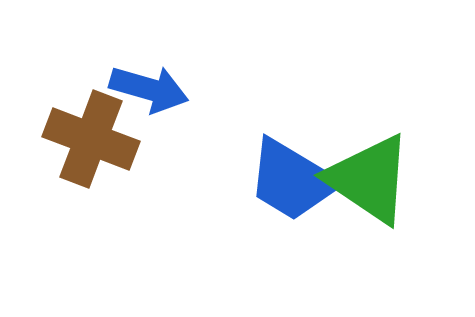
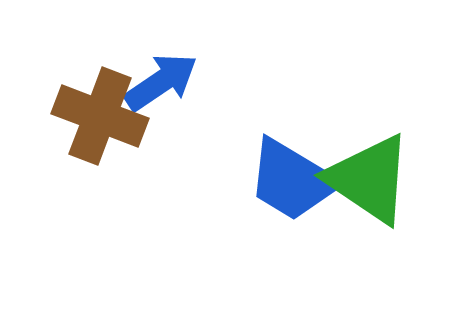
blue arrow: moved 12 px right, 7 px up; rotated 50 degrees counterclockwise
brown cross: moved 9 px right, 23 px up
